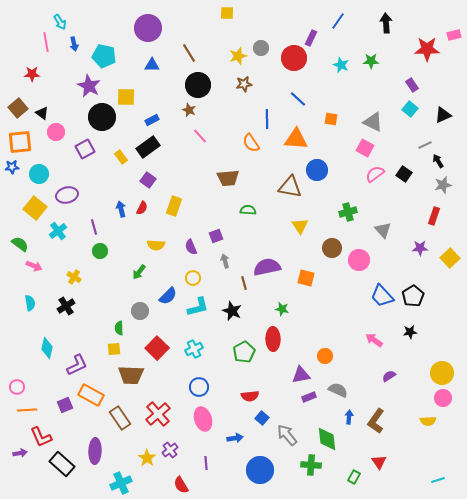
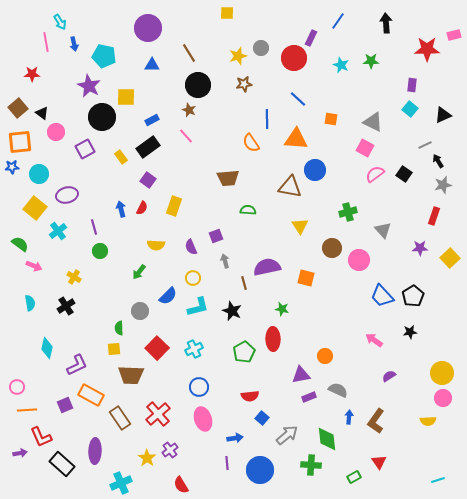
purple rectangle at (412, 85): rotated 40 degrees clockwise
pink line at (200, 136): moved 14 px left
blue circle at (317, 170): moved 2 px left
gray arrow at (287, 435): rotated 90 degrees clockwise
purple line at (206, 463): moved 21 px right
green rectangle at (354, 477): rotated 32 degrees clockwise
